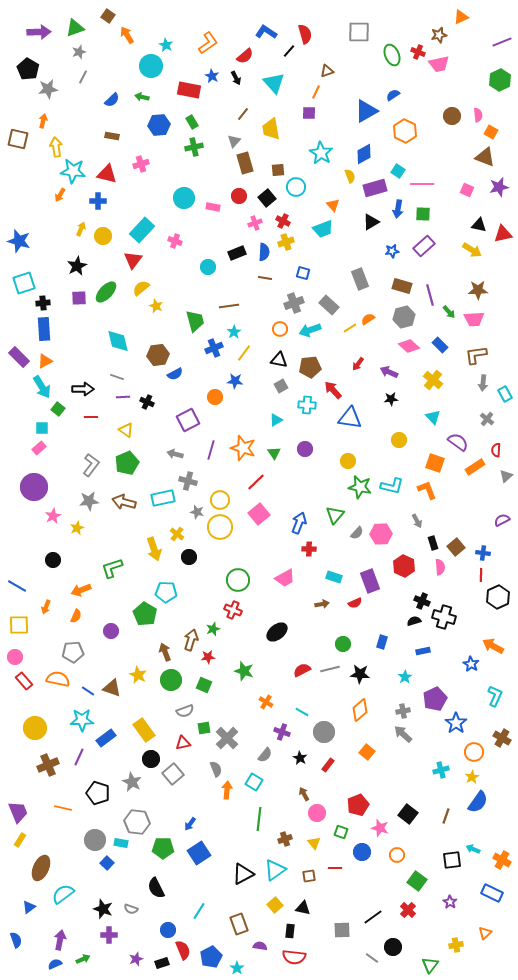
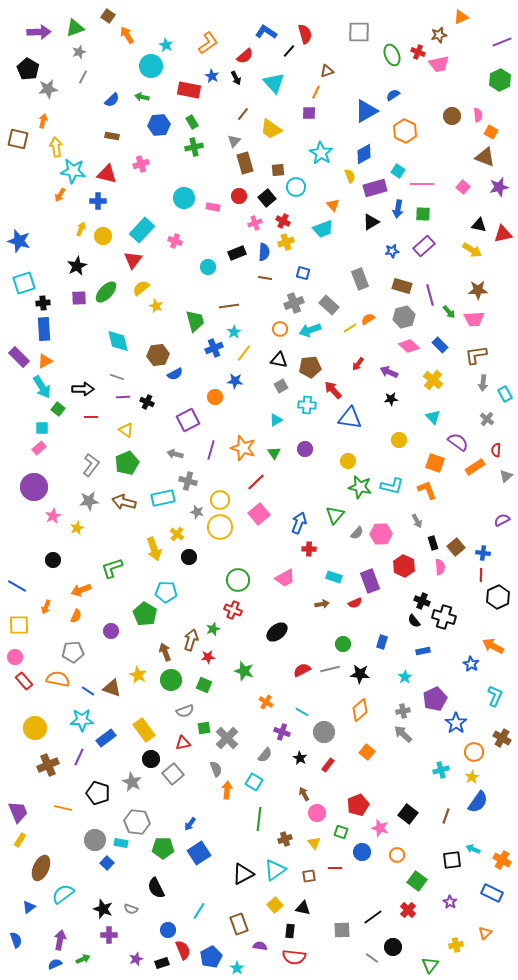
yellow trapezoid at (271, 129): rotated 45 degrees counterclockwise
pink square at (467, 190): moved 4 px left, 3 px up; rotated 16 degrees clockwise
black semicircle at (414, 621): rotated 112 degrees counterclockwise
